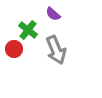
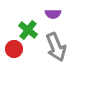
purple semicircle: rotated 42 degrees counterclockwise
gray arrow: moved 3 px up
